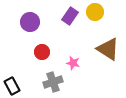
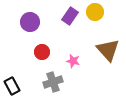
brown triangle: moved 1 px down; rotated 15 degrees clockwise
pink star: moved 2 px up
